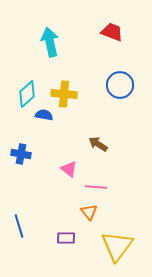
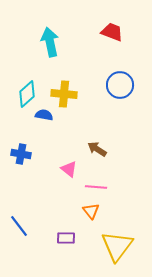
brown arrow: moved 1 px left, 5 px down
orange triangle: moved 2 px right, 1 px up
blue line: rotated 20 degrees counterclockwise
